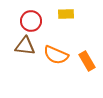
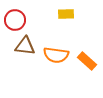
red circle: moved 16 px left, 1 px up
orange semicircle: rotated 15 degrees counterclockwise
orange rectangle: rotated 18 degrees counterclockwise
